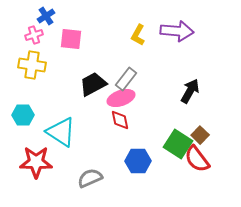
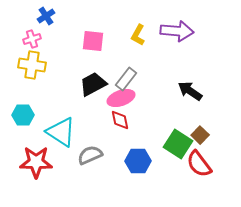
pink cross: moved 2 px left, 4 px down
pink square: moved 22 px right, 2 px down
black arrow: rotated 85 degrees counterclockwise
red semicircle: moved 2 px right, 5 px down
gray semicircle: moved 23 px up
